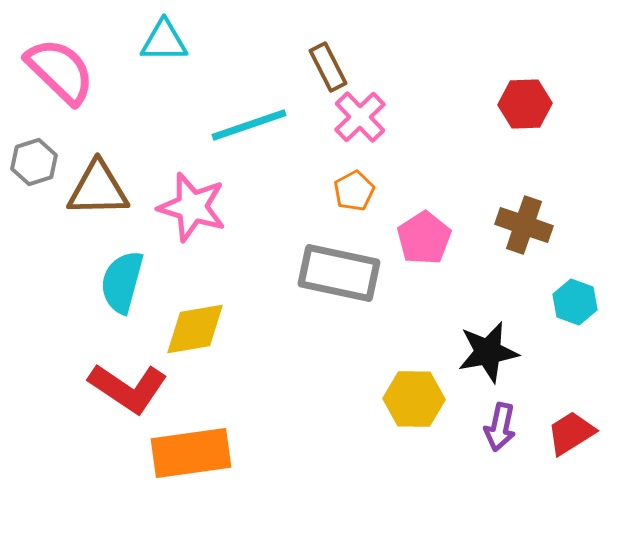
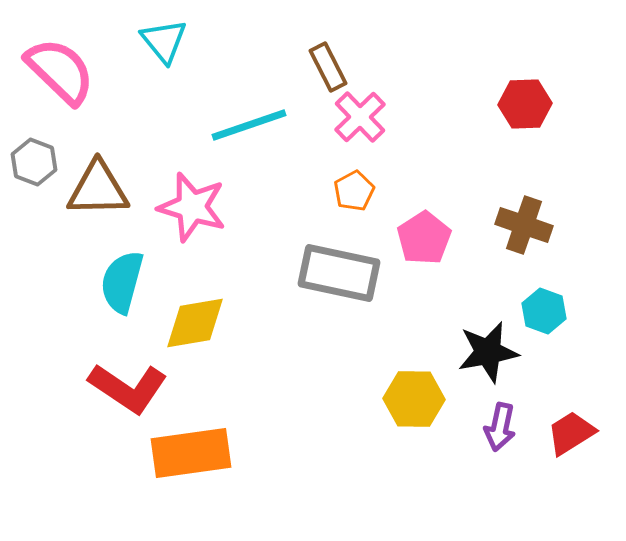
cyan triangle: rotated 51 degrees clockwise
gray hexagon: rotated 21 degrees counterclockwise
cyan hexagon: moved 31 px left, 9 px down
yellow diamond: moved 6 px up
